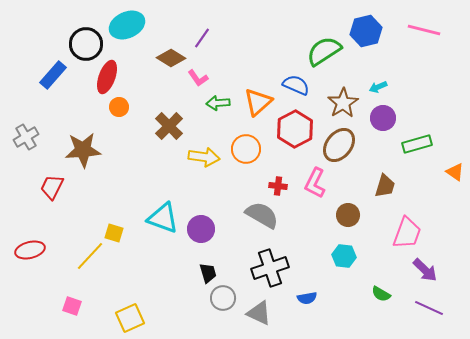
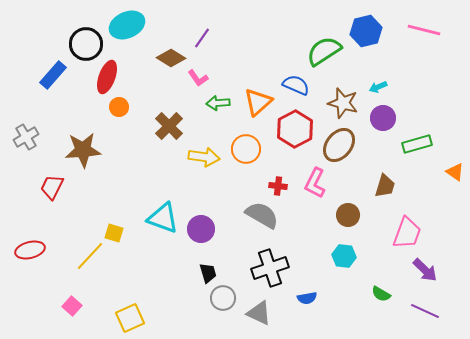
brown star at (343, 103): rotated 24 degrees counterclockwise
pink square at (72, 306): rotated 24 degrees clockwise
purple line at (429, 308): moved 4 px left, 3 px down
